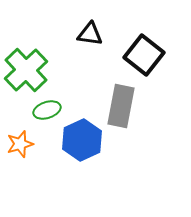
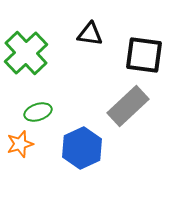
black square: rotated 30 degrees counterclockwise
green cross: moved 17 px up
gray rectangle: moved 7 px right; rotated 36 degrees clockwise
green ellipse: moved 9 px left, 2 px down
blue hexagon: moved 8 px down
